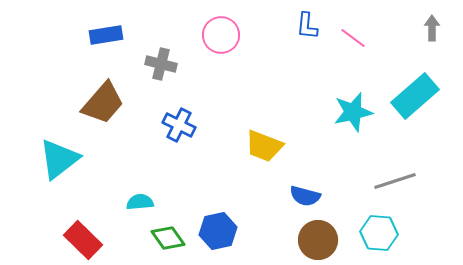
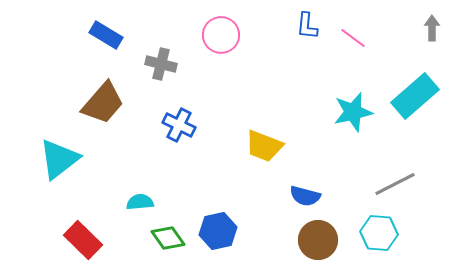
blue rectangle: rotated 40 degrees clockwise
gray line: moved 3 px down; rotated 9 degrees counterclockwise
